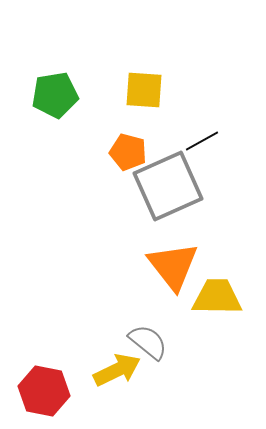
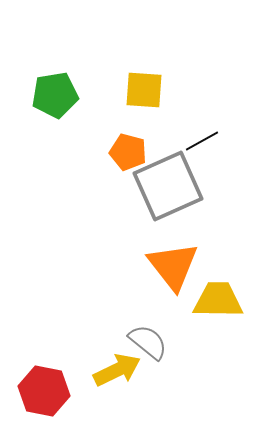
yellow trapezoid: moved 1 px right, 3 px down
